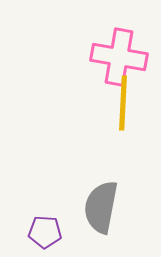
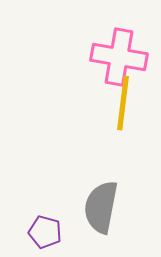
yellow line: rotated 4 degrees clockwise
purple pentagon: rotated 12 degrees clockwise
